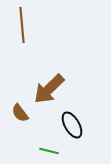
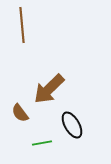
green line: moved 7 px left, 8 px up; rotated 24 degrees counterclockwise
